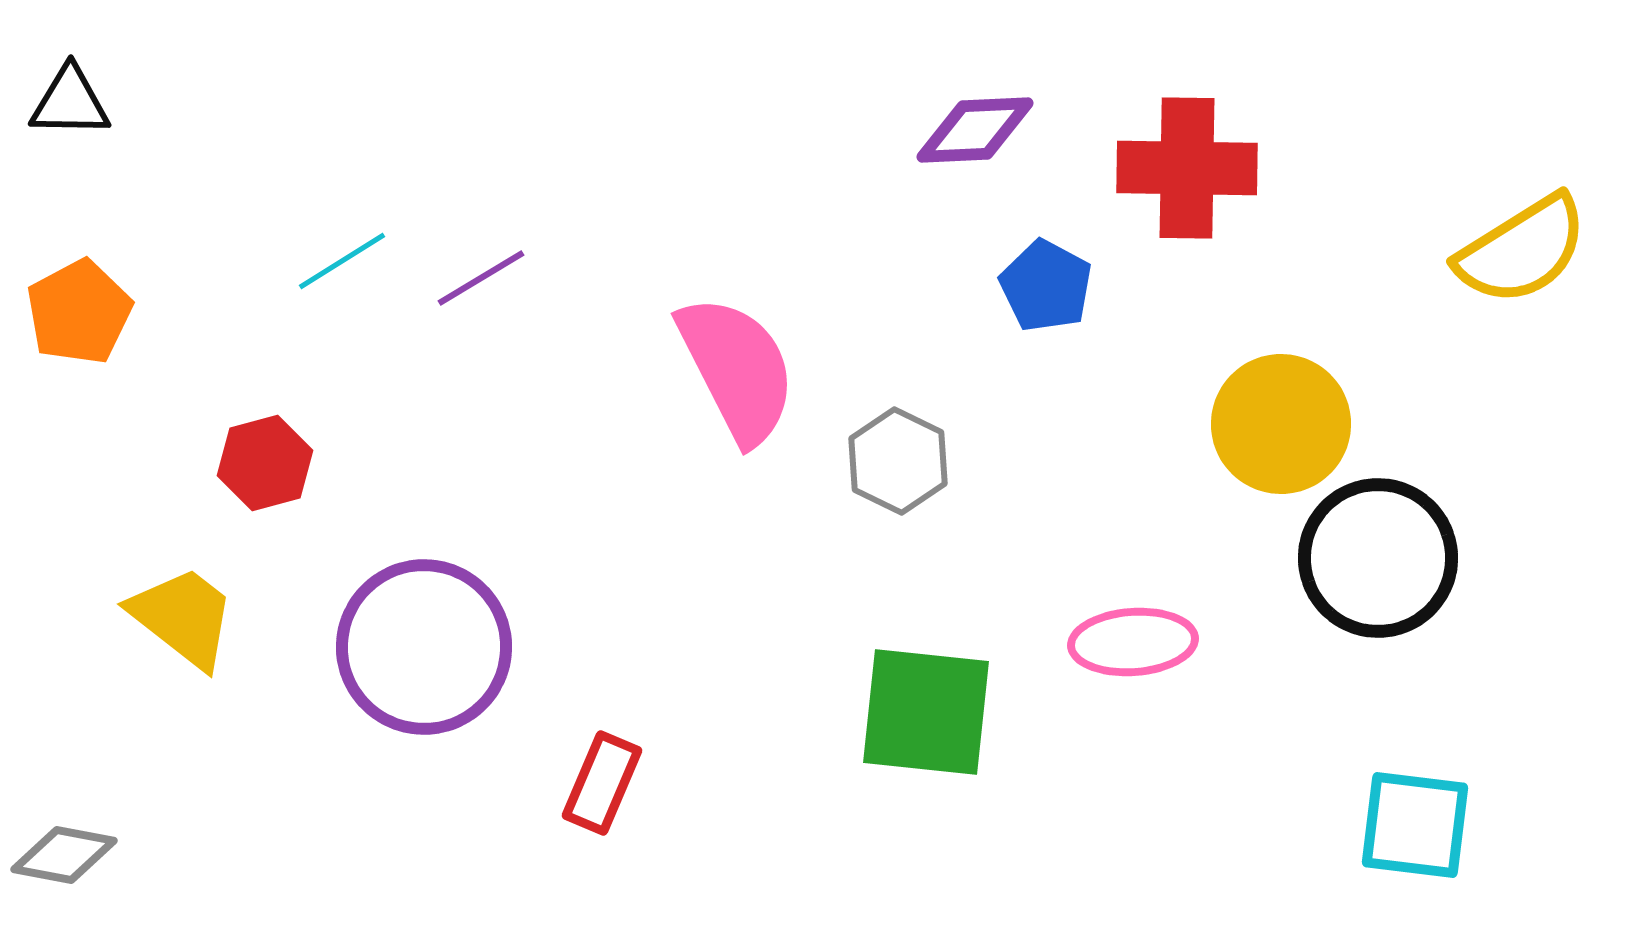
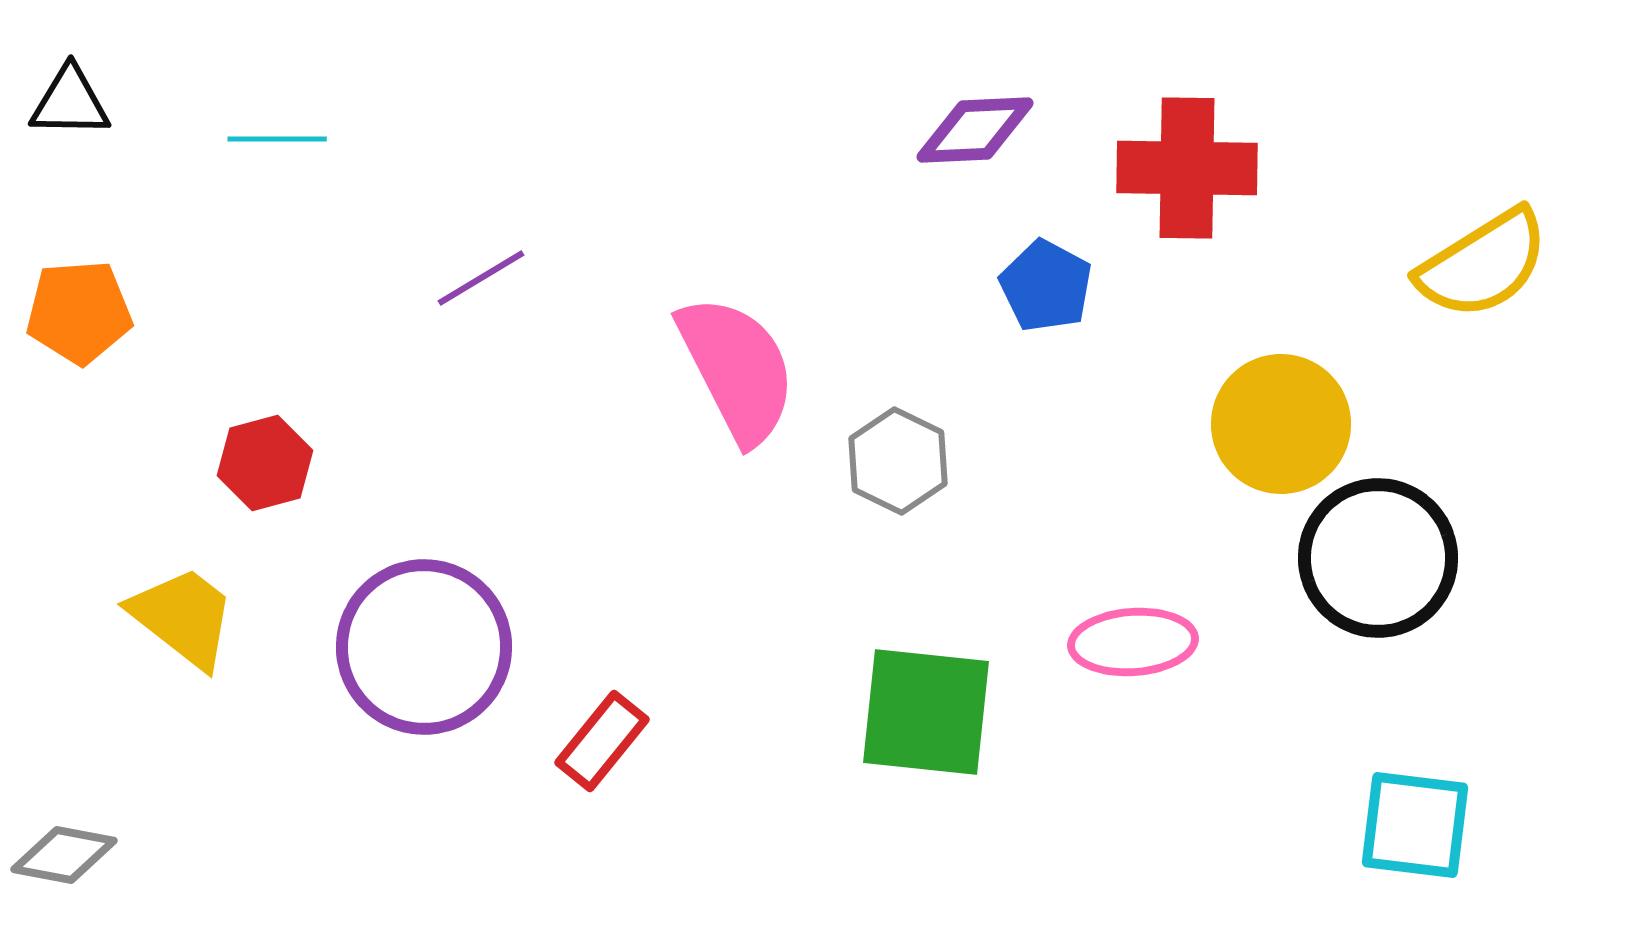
yellow semicircle: moved 39 px left, 14 px down
cyan line: moved 65 px left, 122 px up; rotated 32 degrees clockwise
orange pentagon: rotated 24 degrees clockwise
red rectangle: moved 42 px up; rotated 16 degrees clockwise
